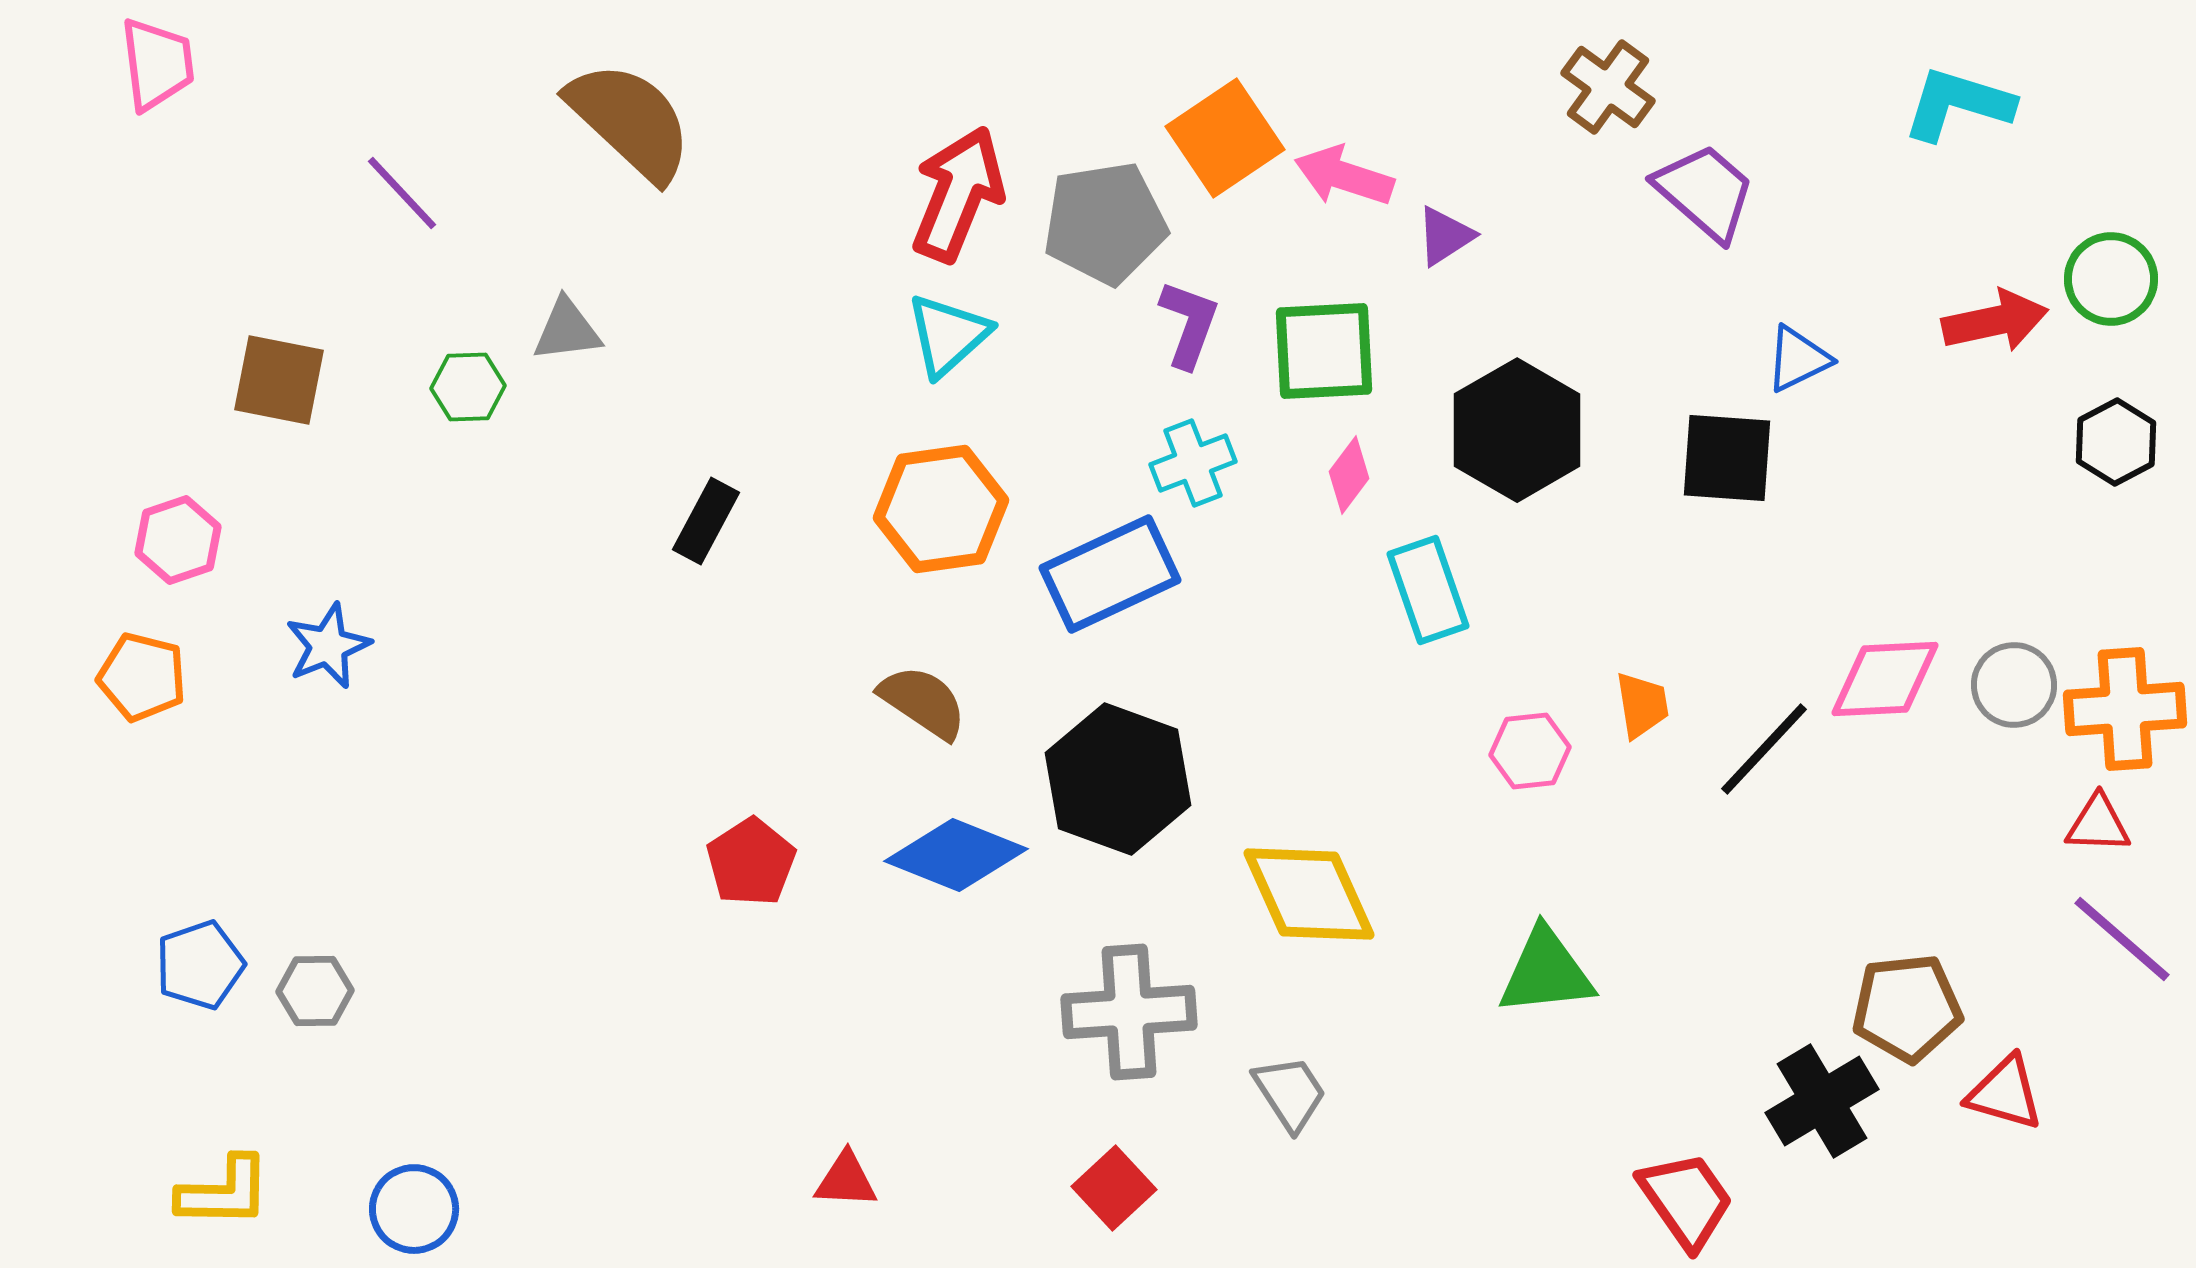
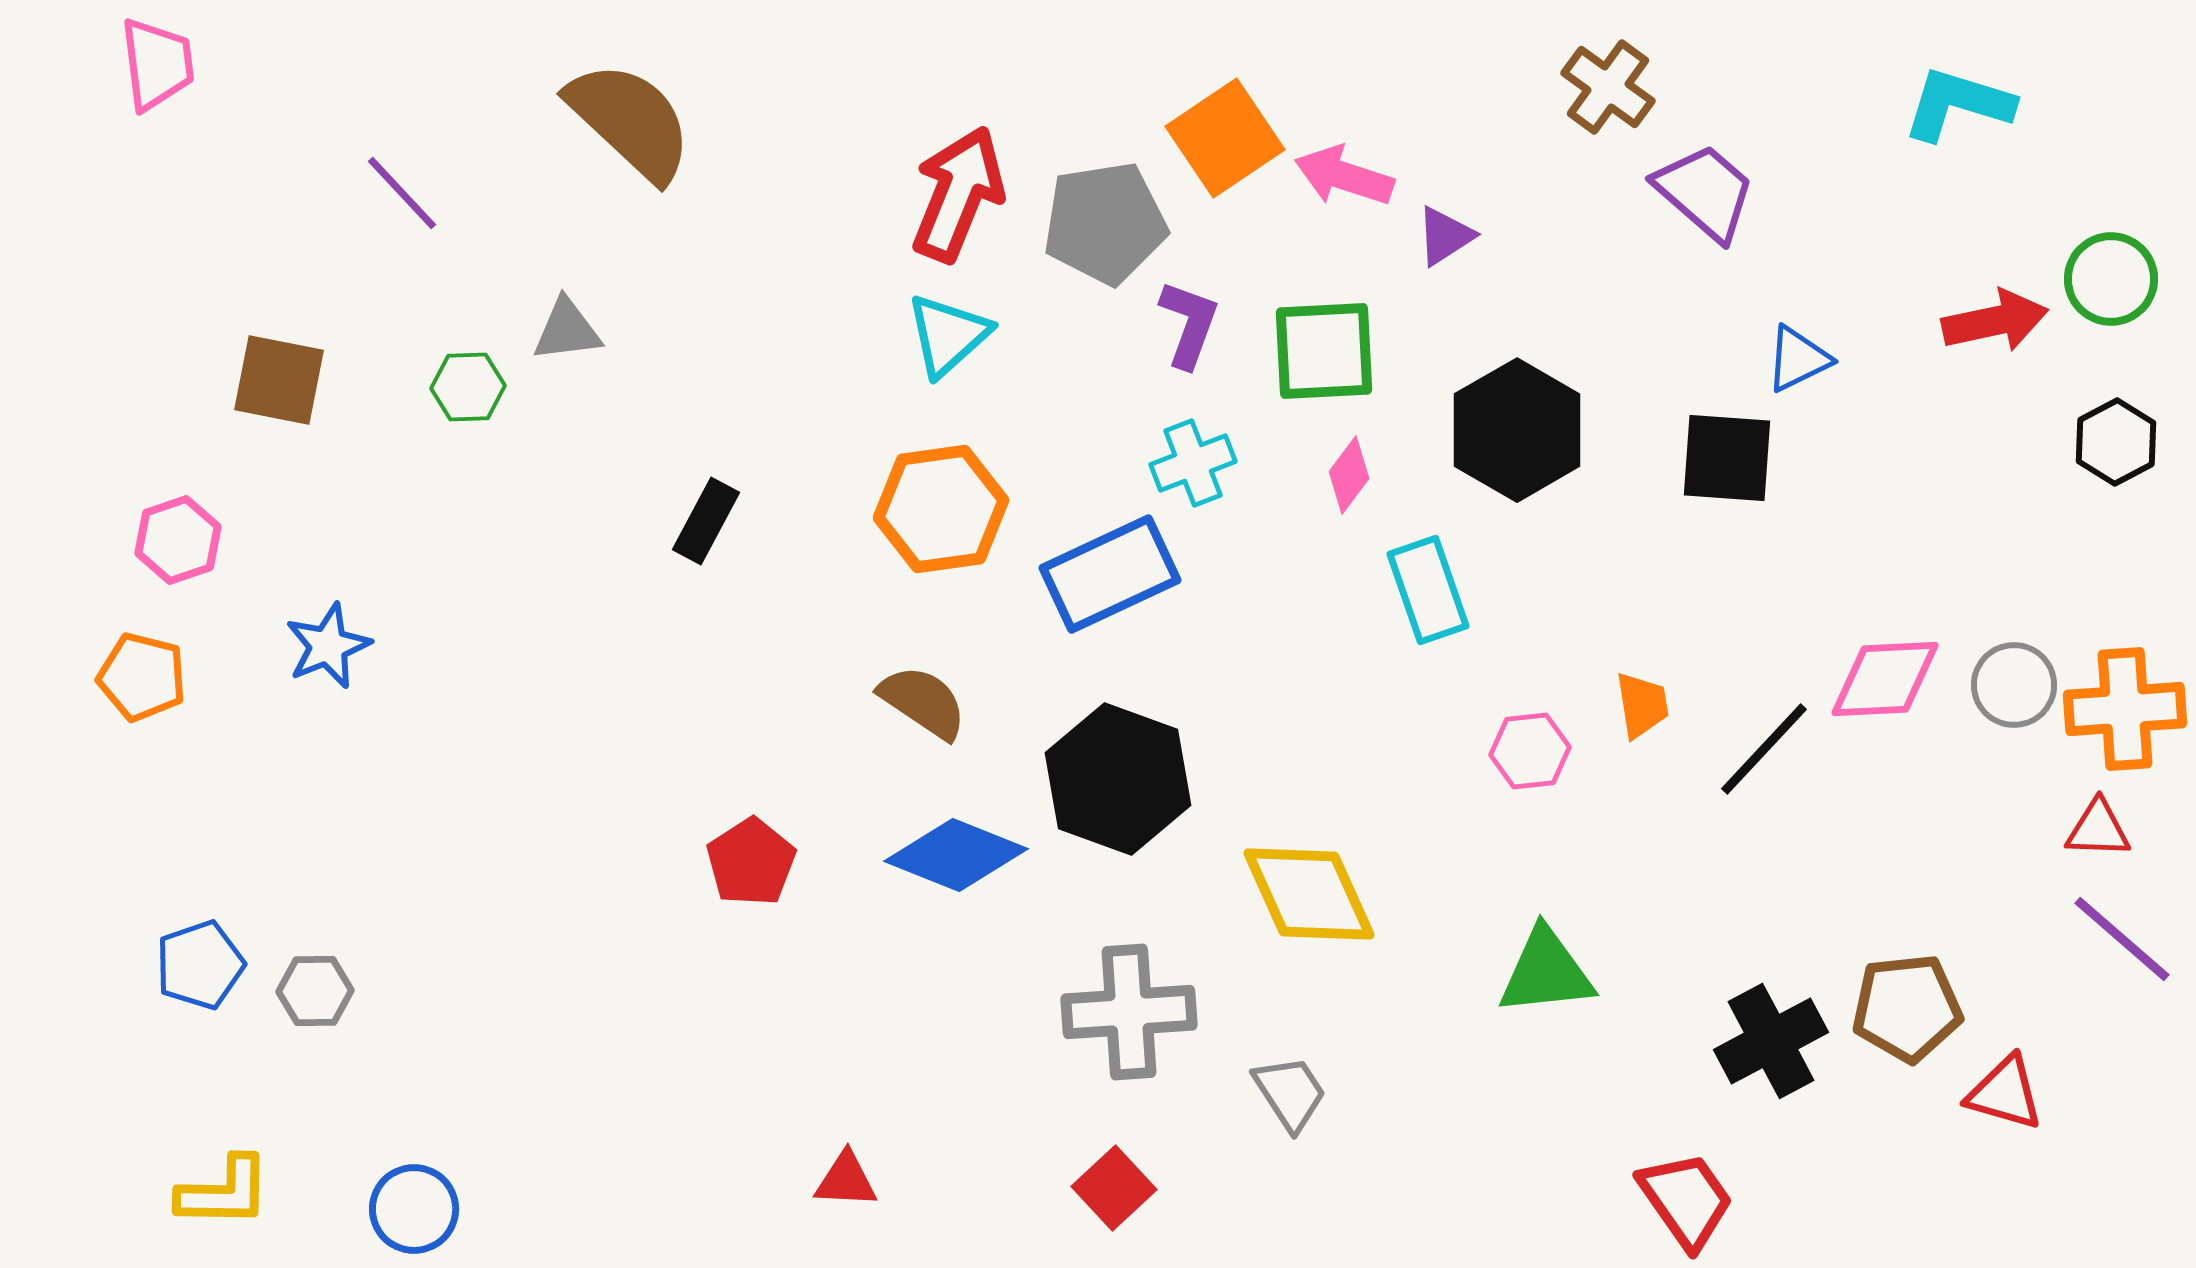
red triangle at (2098, 824): moved 5 px down
black cross at (1822, 1101): moved 51 px left, 60 px up; rotated 3 degrees clockwise
